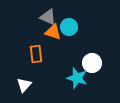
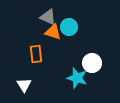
white triangle: rotated 14 degrees counterclockwise
